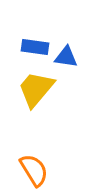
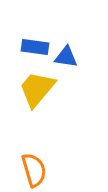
yellow trapezoid: moved 1 px right
orange semicircle: rotated 16 degrees clockwise
